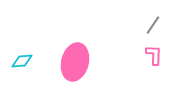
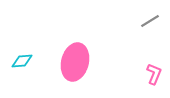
gray line: moved 3 px left, 4 px up; rotated 24 degrees clockwise
pink L-shape: moved 19 px down; rotated 20 degrees clockwise
